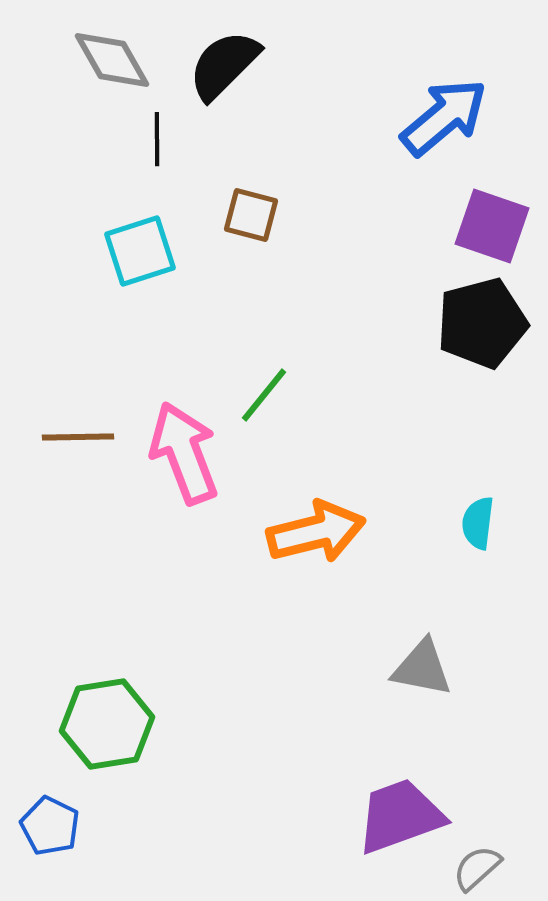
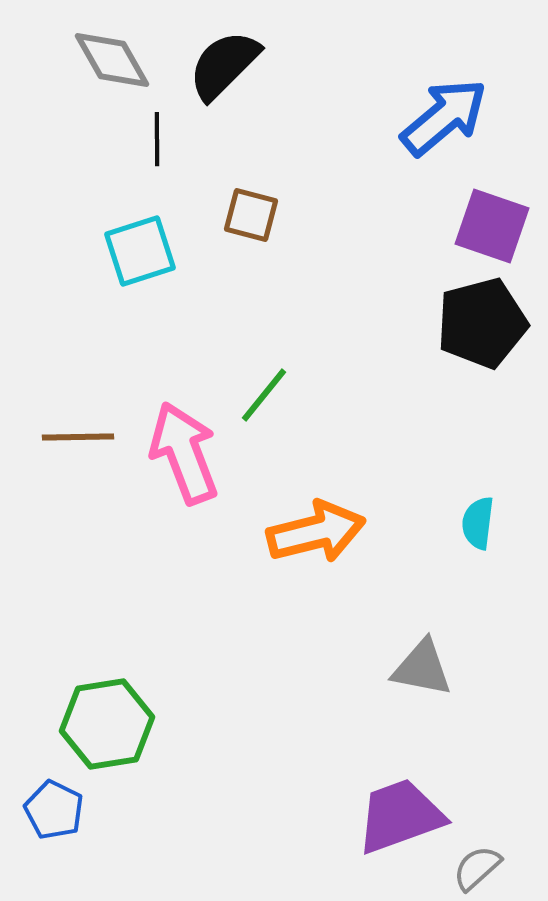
blue pentagon: moved 4 px right, 16 px up
